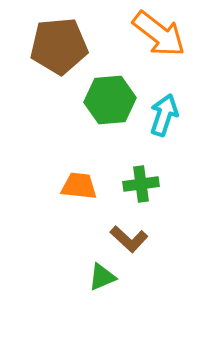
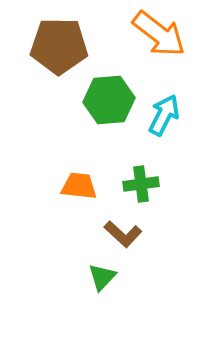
brown pentagon: rotated 6 degrees clockwise
green hexagon: moved 1 px left
cyan arrow: rotated 9 degrees clockwise
brown L-shape: moved 6 px left, 5 px up
green triangle: rotated 24 degrees counterclockwise
